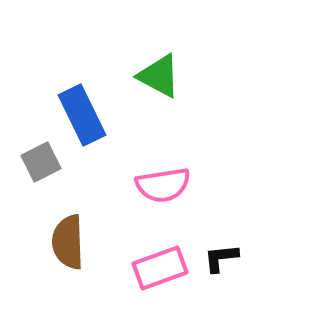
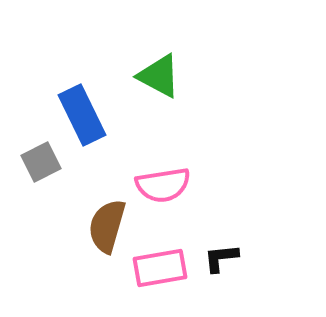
brown semicircle: moved 39 px right, 16 px up; rotated 18 degrees clockwise
pink rectangle: rotated 10 degrees clockwise
